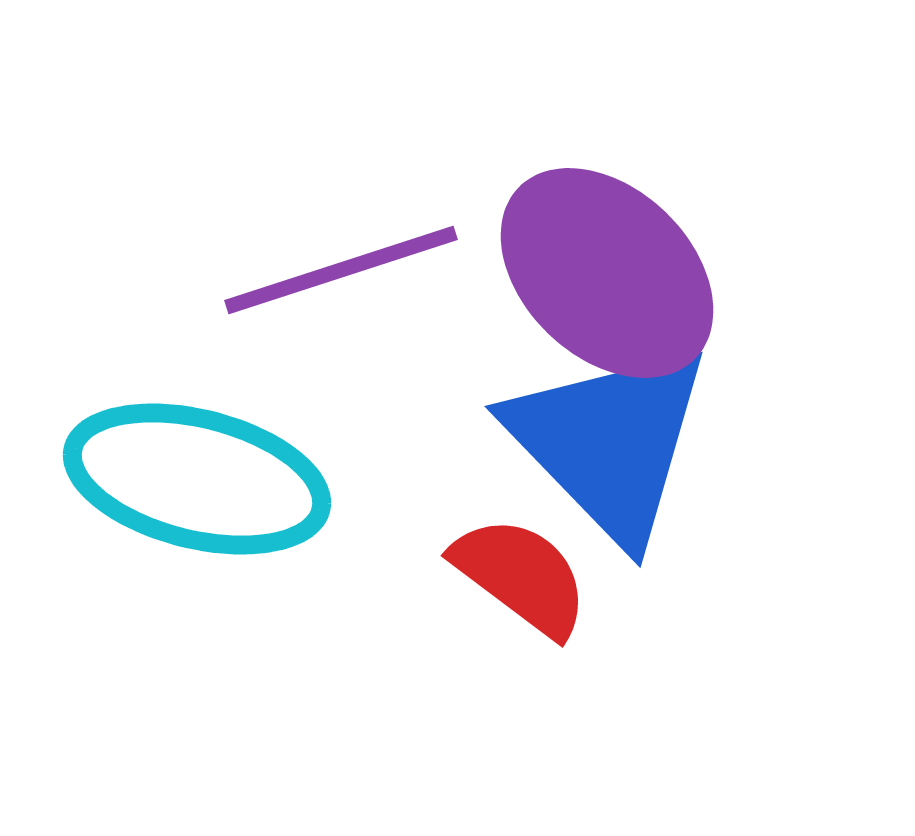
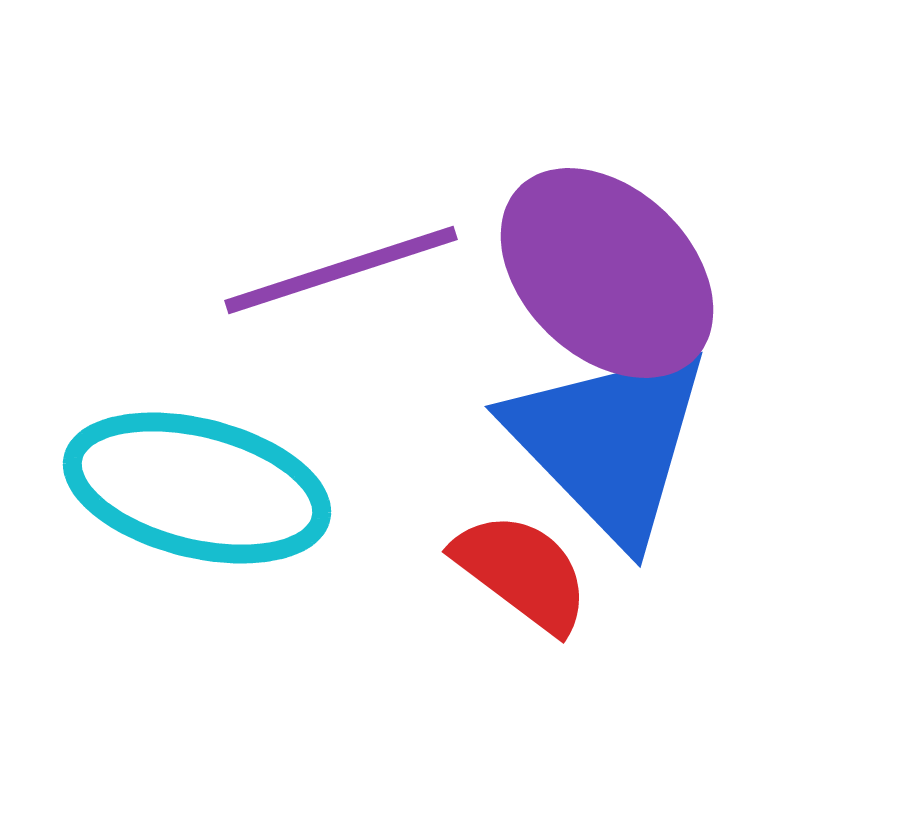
cyan ellipse: moved 9 px down
red semicircle: moved 1 px right, 4 px up
